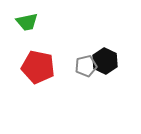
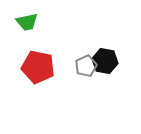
black hexagon: rotated 15 degrees counterclockwise
gray pentagon: rotated 10 degrees counterclockwise
